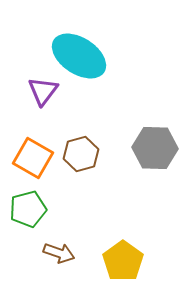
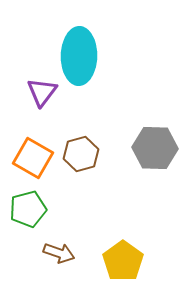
cyan ellipse: rotated 58 degrees clockwise
purple triangle: moved 1 px left, 1 px down
